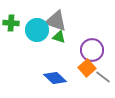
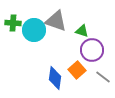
green cross: moved 2 px right
cyan circle: moved 3 px left
green triangle: moved 23 px right, 6 px up
orange square: moved 10 px left, 2 px down
blue diamond: rotated 55 degrees clockwise
